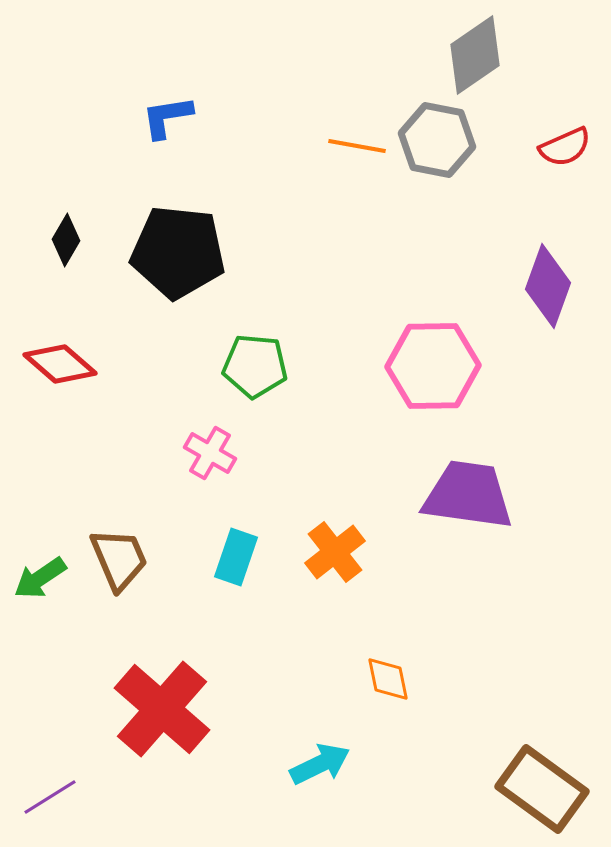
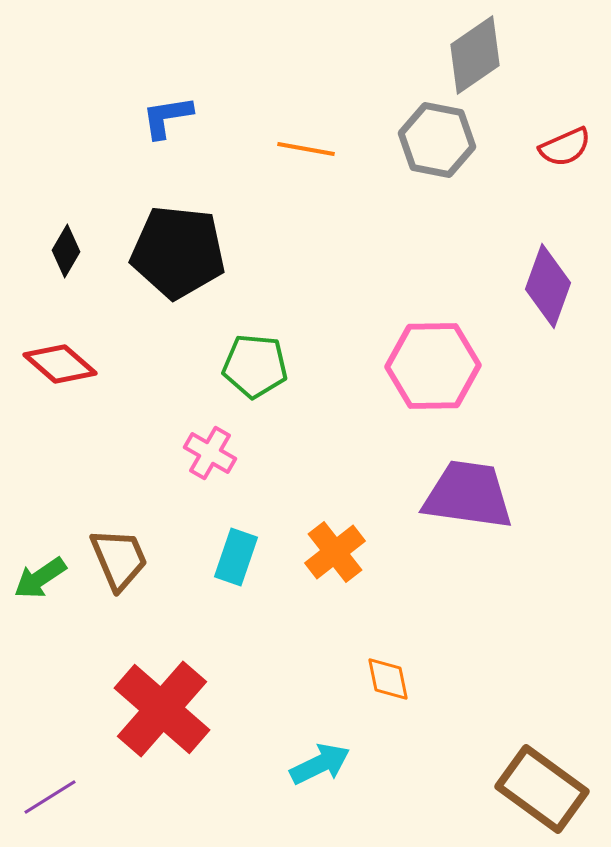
orange line: moved 51 px left, 3 px down
black diamond: moved 11 px down
